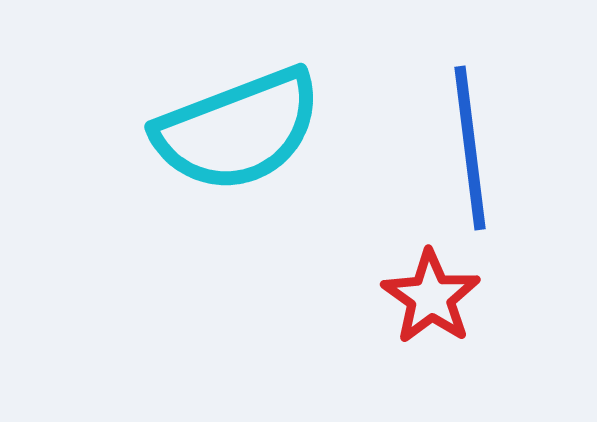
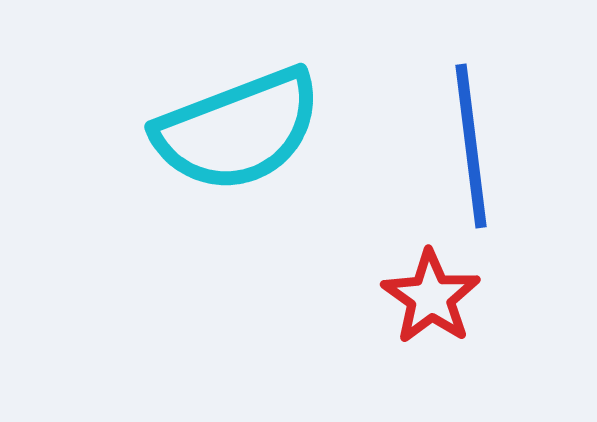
blue line: moved 1 px right, 2 px up
